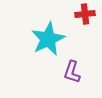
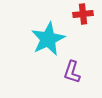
red cross: moved 2 px left
